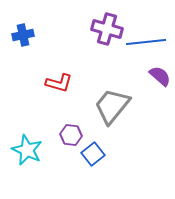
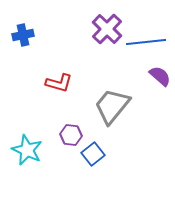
purple cross: rotated 28 degrees clockwise
